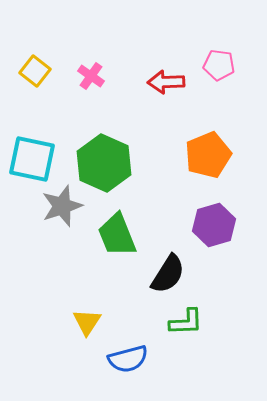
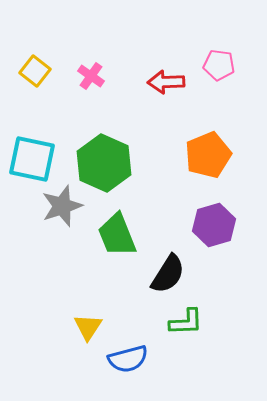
yellow triangle: moved 1 px right, 5 px down
